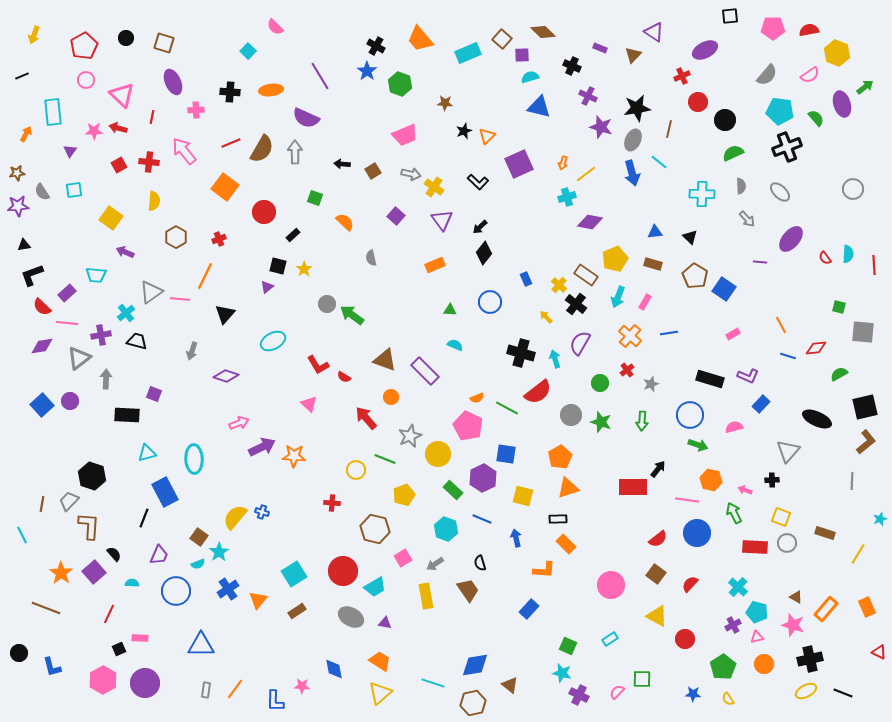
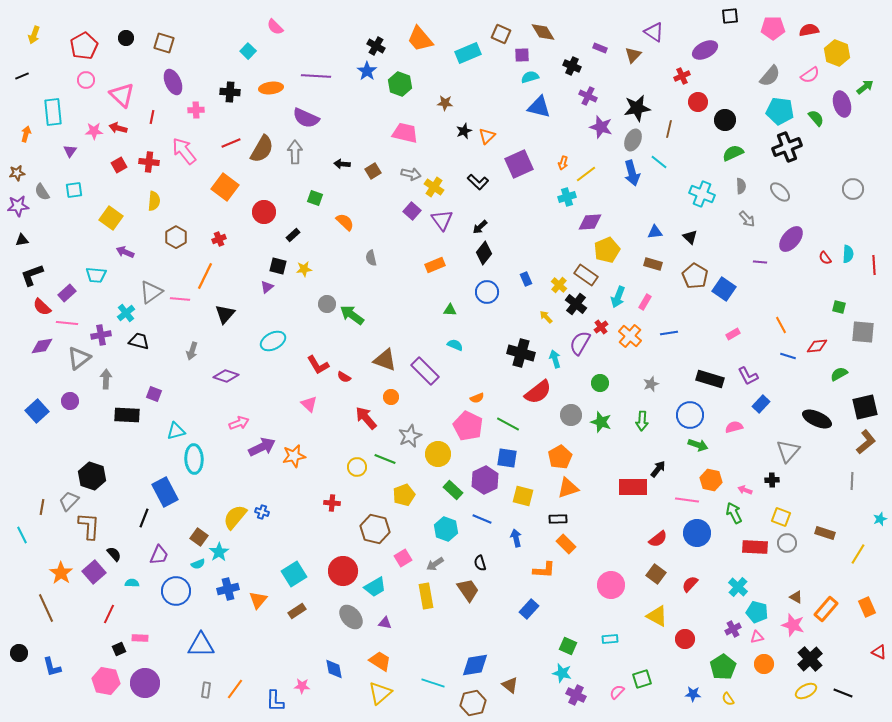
brown diamond at (543, 32): rotated 15 degrees clockwise
brown square at (502, 39): moved 1 px left, 5 px up; rotated 18 degrees counterclockwise
gray semicircle at (767, 75): moved 3 px right, 1 px down
purple line at (320, 76): moved 4 px left; rotated 56 degrees counterclockwise
orange ellipse at (271, 90): moved 2 px up
orange arrow at (26, 134): rotated 14 degrees counterclockwise
pink trapezoid at (405, 135): moved 2 px up; rotated 144 degrees counterclockwise
cyan cross at (702, 194): rotated 20 degrees clockwise
purple square at (396, 216): moved 16 px right, 5 px up
purple diamond at (590, 222): rotated 15 degrees counterclockwise
black triangle at (24, 245): moved 2 px left, 5 px up
yellow pentagon at (615, 259): moved 8 px left, 9 px up
yellow star at (304, 269): rotated 28 degrees clockwise
blue circle at (490, 302): moved 3 px left, 10 px up
black trapezoid at (137, 341): moved 2 px right
red diamond at (816, 348): moved 1 px right, 2 px up
red cross at (627, 370): moved 26 px left, 43 px up
purple L-shape at (748, 376): rotated 40 degrees clockwise
blue square at (42, 405): moved 5 px left, 6 px down
green line at (507, 408): moved 1 px right, 16 px down
cyan triangle at (147, 453): moved 29 px right, 22 px up
blue square at (506, 454): moved 1 px right, 4 px down
orange star at (294, 456): rotated 15 degrees counterclockwise
yellow circle at (356, 470): moved 1 px right, 3 px up
purple hexagon at (483, 478): moved 2 px right, 2 px down
brown line at (42, 504): moved 3 px down
blue cross at (228, 589): rotated 20 degrees clockwise
brown line at (46, 608): rotated 44 degrees clockwise
gray ellipse at (351, 617): rotated 20 degrees clockwise
purple cross at (733, 625): moved 4 px down
cyan rectangle at (610, 639): rotated 28 degrees clockwise
black cross at (810, 659): rotated 30 degrees counterclockwise
green square at (642, 679): rotated 18 degrees counterclockwise
pink hexagon at (103, 680): moved 3 px right, 1 px down; rotated 20 degrees counterclockwise
purple cross at (579, 695): moved 3 px left
